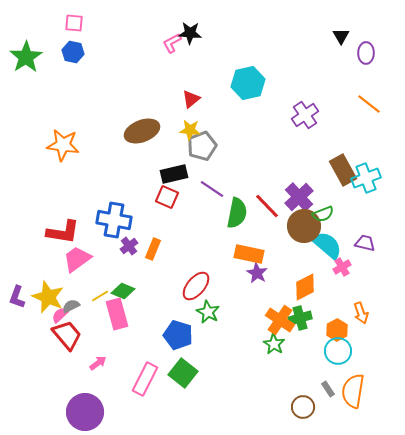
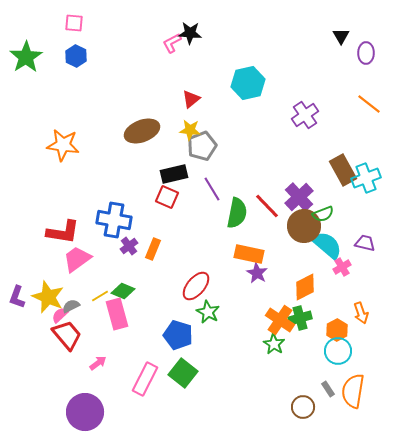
blue hexagon at (73, 52): moved 3 px right, 4 px down; rotated 15 degrees clockwise
purple line at (212, 189): rotated 25 degrees clockwise
